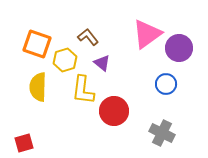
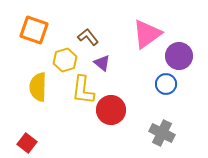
orange square: moved 3 px left, 14 px up
purple circle: moved 8 px down
red circle: moved 3 px left, 1 px up
red square: moved 3 px right; rotated 36 degrees counterclockwise
